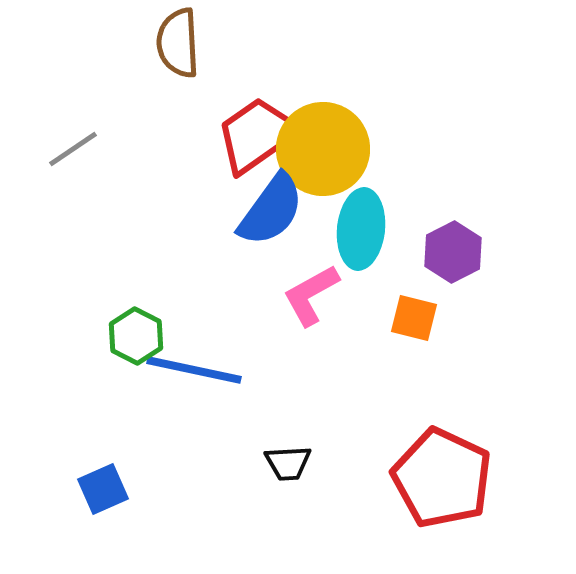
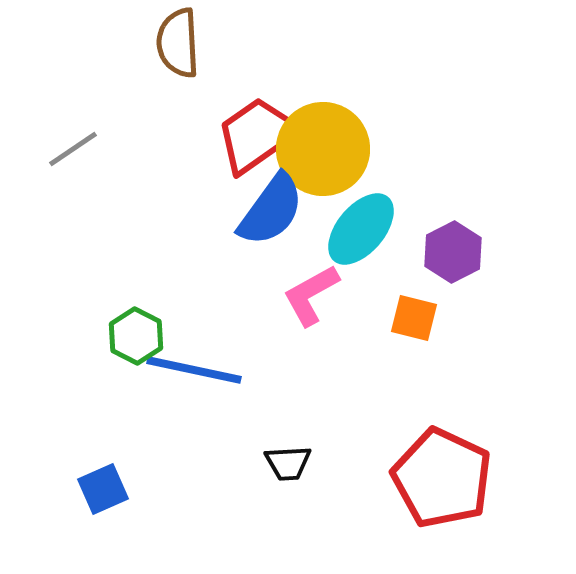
cyan ellipse: rotated 34 degrees clockwise
